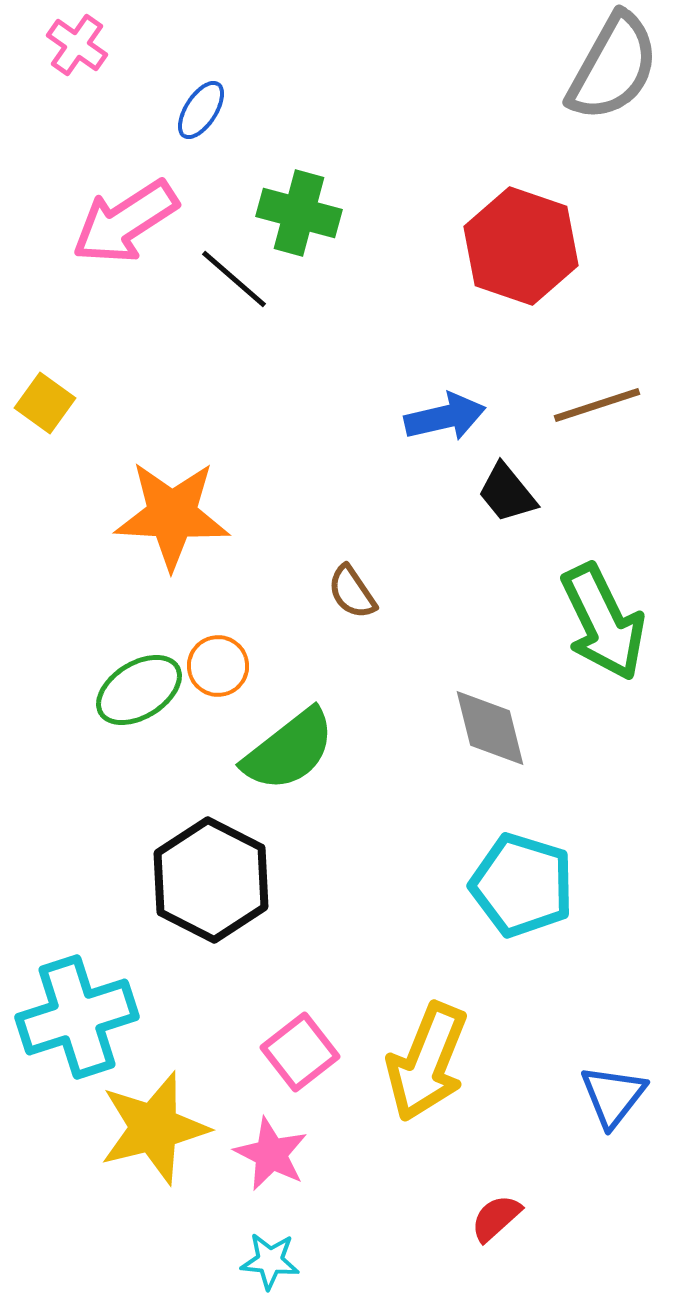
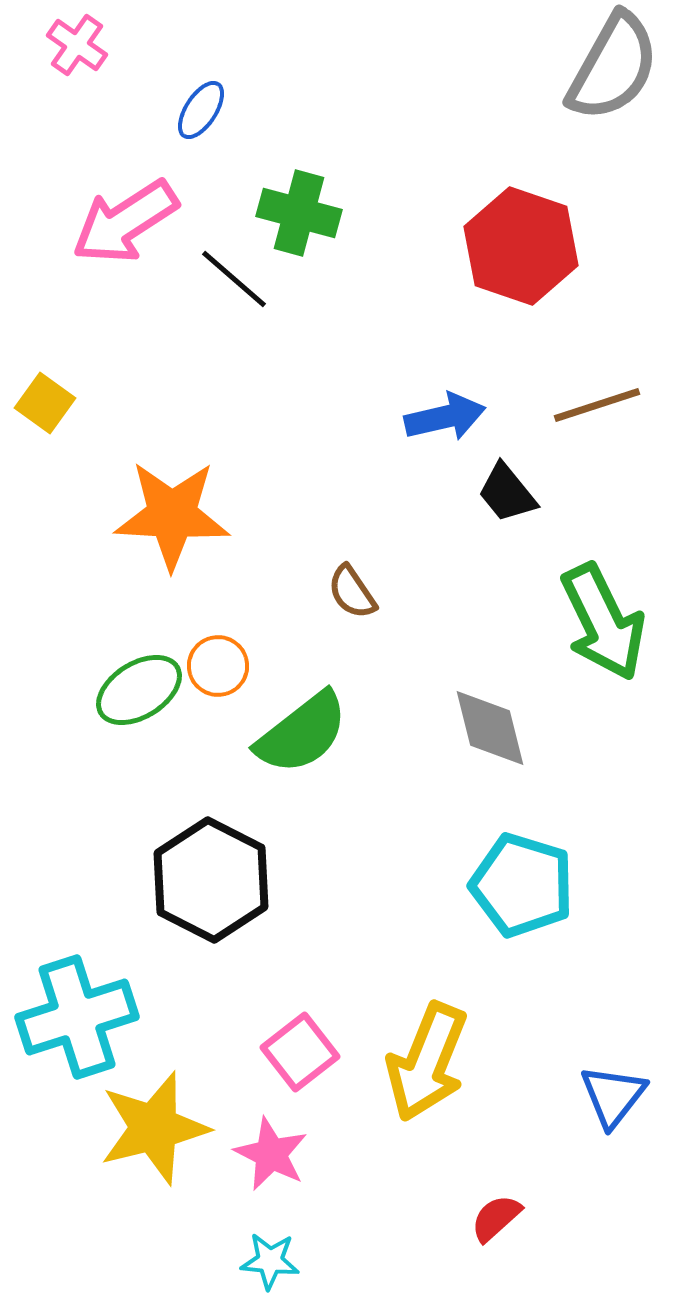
green semicircle: moved 13 px right, 17 px up
